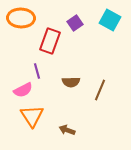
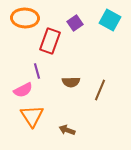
orange ellipse: moved 4 px right
